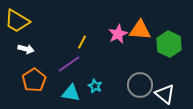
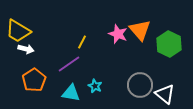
yellow trapezoid: moved 1 px right, 10 px down
orange triangle: rotated 45 degrees clockwise
pink star: rotated 24 degrees counterclockwise
